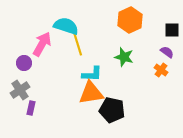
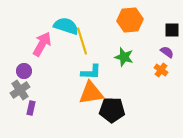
orange hexagon: rotated 20 degrees clockwise
yellow line: moved 5 px right, 1 px up
purple circle: moved 8 px down
cyan L-shape: moved 1 px left, 2 px up
black pentagon: rotated 10 degrees counterclockwise
